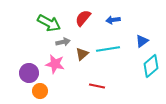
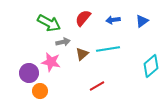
blue triangle: moved 20 px up
pink star: moved 4 px left, 2 px up
red line: rotated 42 degrees counterclockwise
